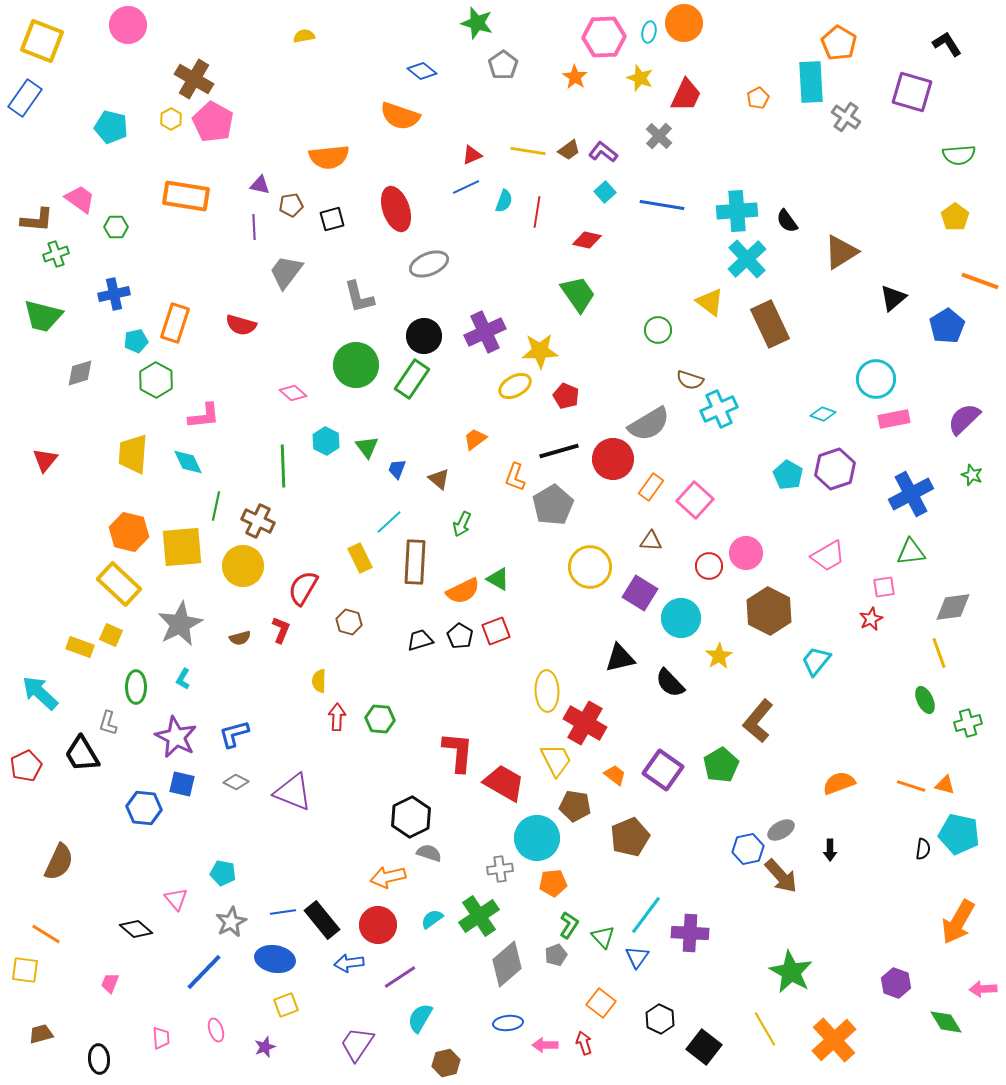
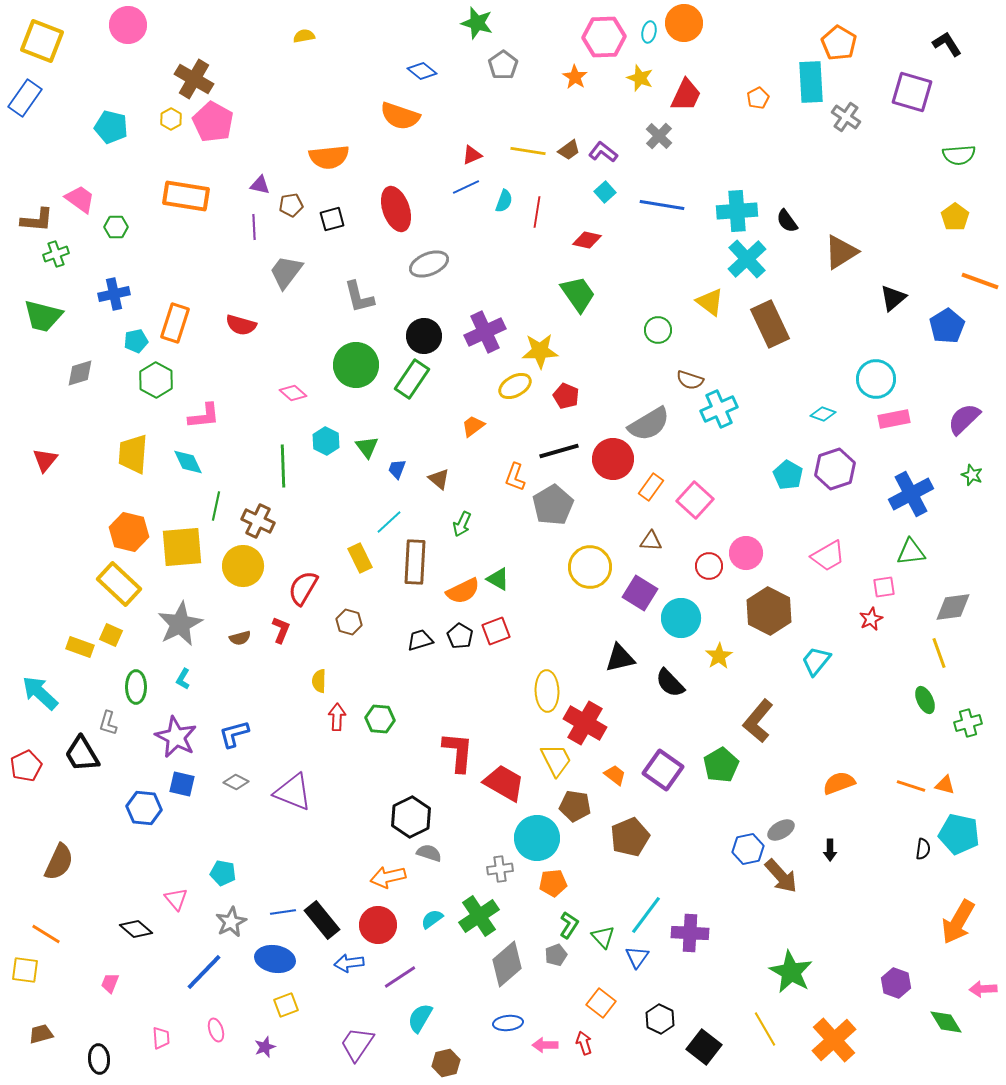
orange trapezoid at (475, 439): moved 2 px left, 13 px up
